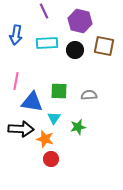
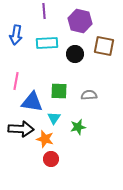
purple line: rotated 21 degrees clockwise
black circle: moved 4 px down
